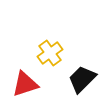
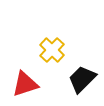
yellow cross: moved 2 px right, 3 px up; rotated 10 degrees counterclockwise
